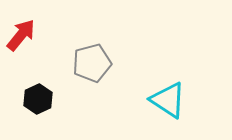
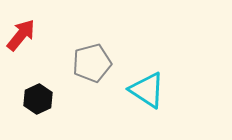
cyan triangle: moved 21 px left, 10 px up
